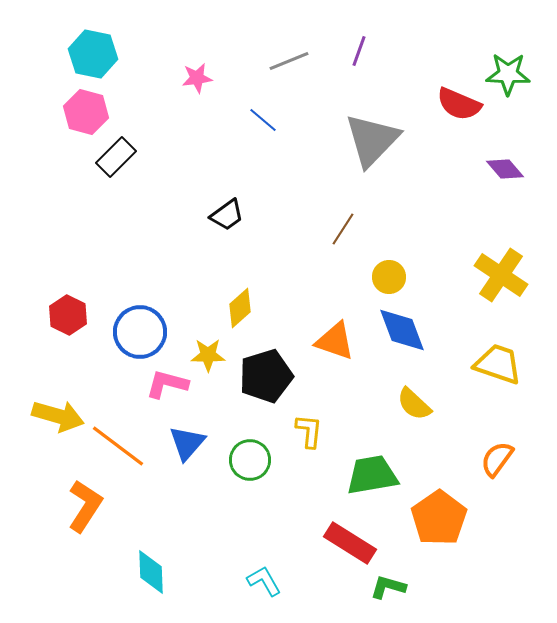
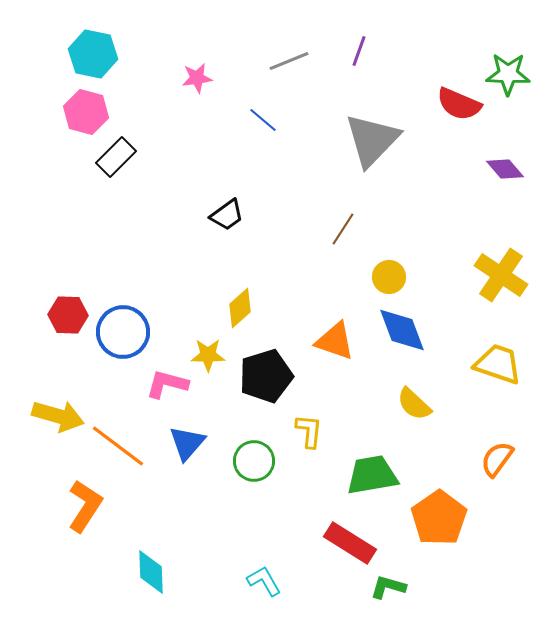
red hexagon: rotated 24 degrees counterclockwise
blue circle: moved 17 px left
green circle: moved 4 px right, 1 px down
